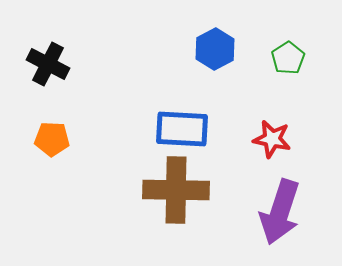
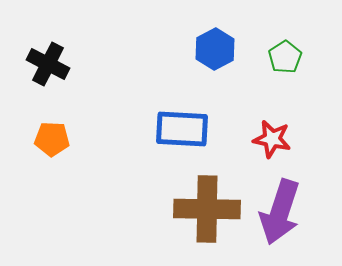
green pentagon: moved 3 px left, 1 px up
brown cross: moved 31 px right, 19 px down
